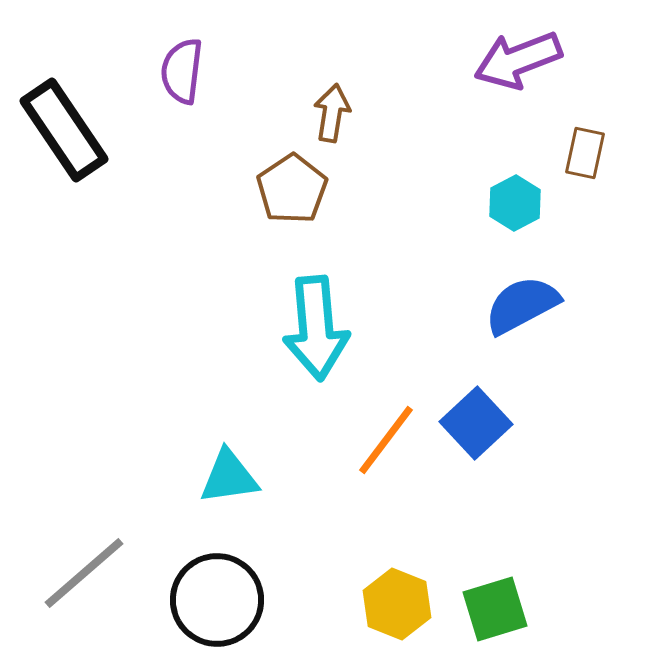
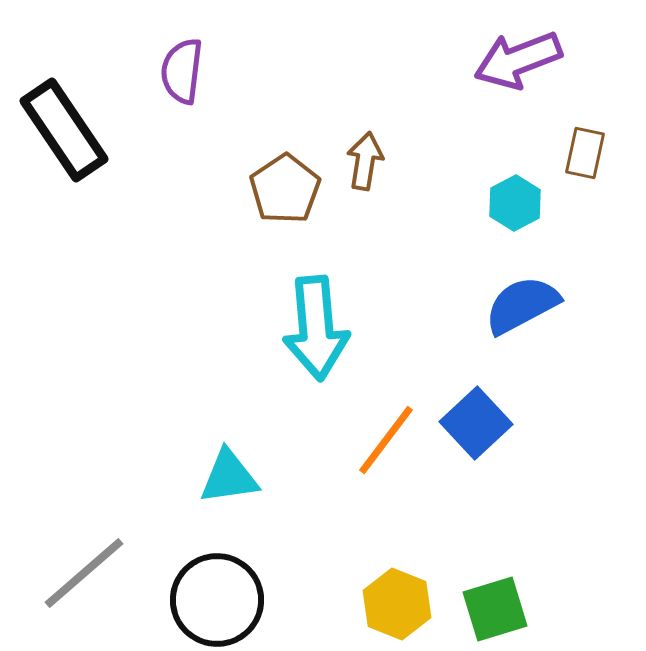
brown arrow: moved 33 px right, 48 px down
brown pentagon: moved 7 px left
